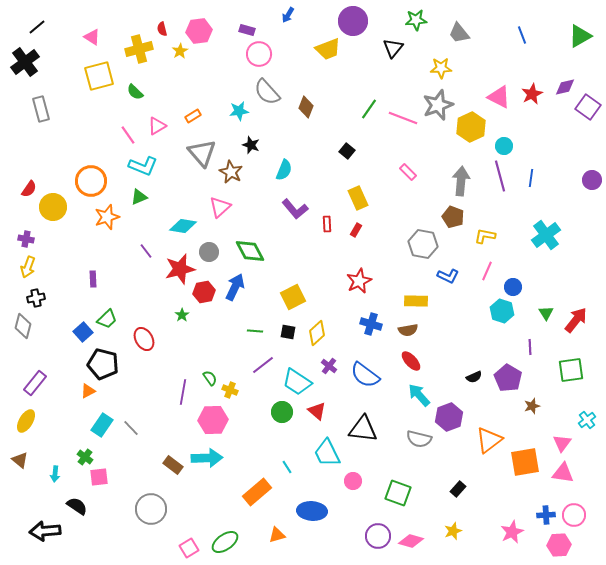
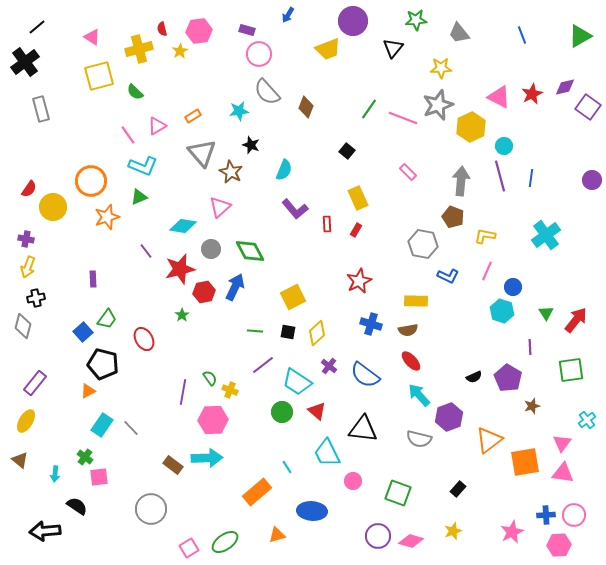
gray circle at (209, 252): moved 2 px right, 3 px up
green trapezoid at (107, 319): rotated 10 degrees counterclockwise
